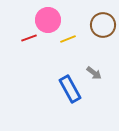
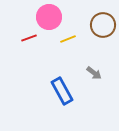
pink circle: moved 1 px right, 3 px up
blue rectangle: moved 8 px left, 2 px down
